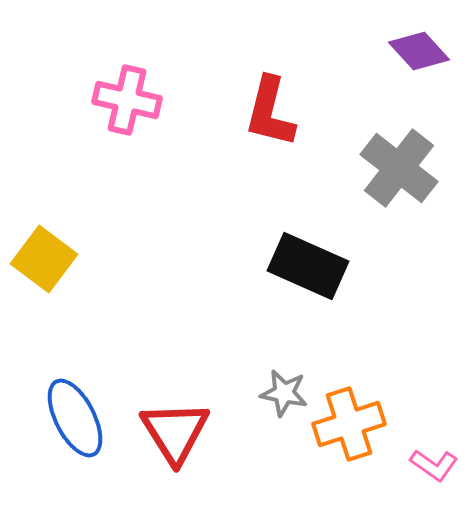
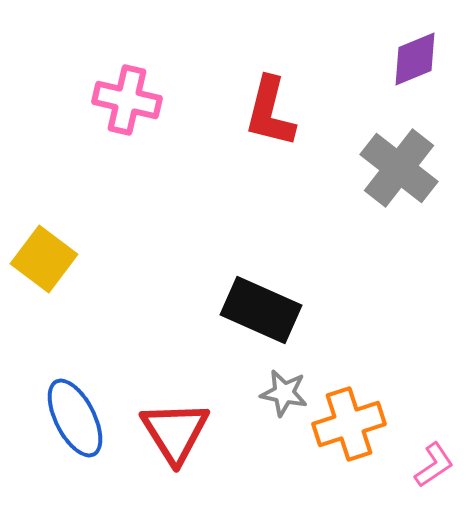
purple diamond: moved 4 px left, 8 px down; rotated 70 degrees counterclockwise
black rectangle: moved 47 px left, 44 px down
pink L-shape: rotated 69 degrees counterclockwise
